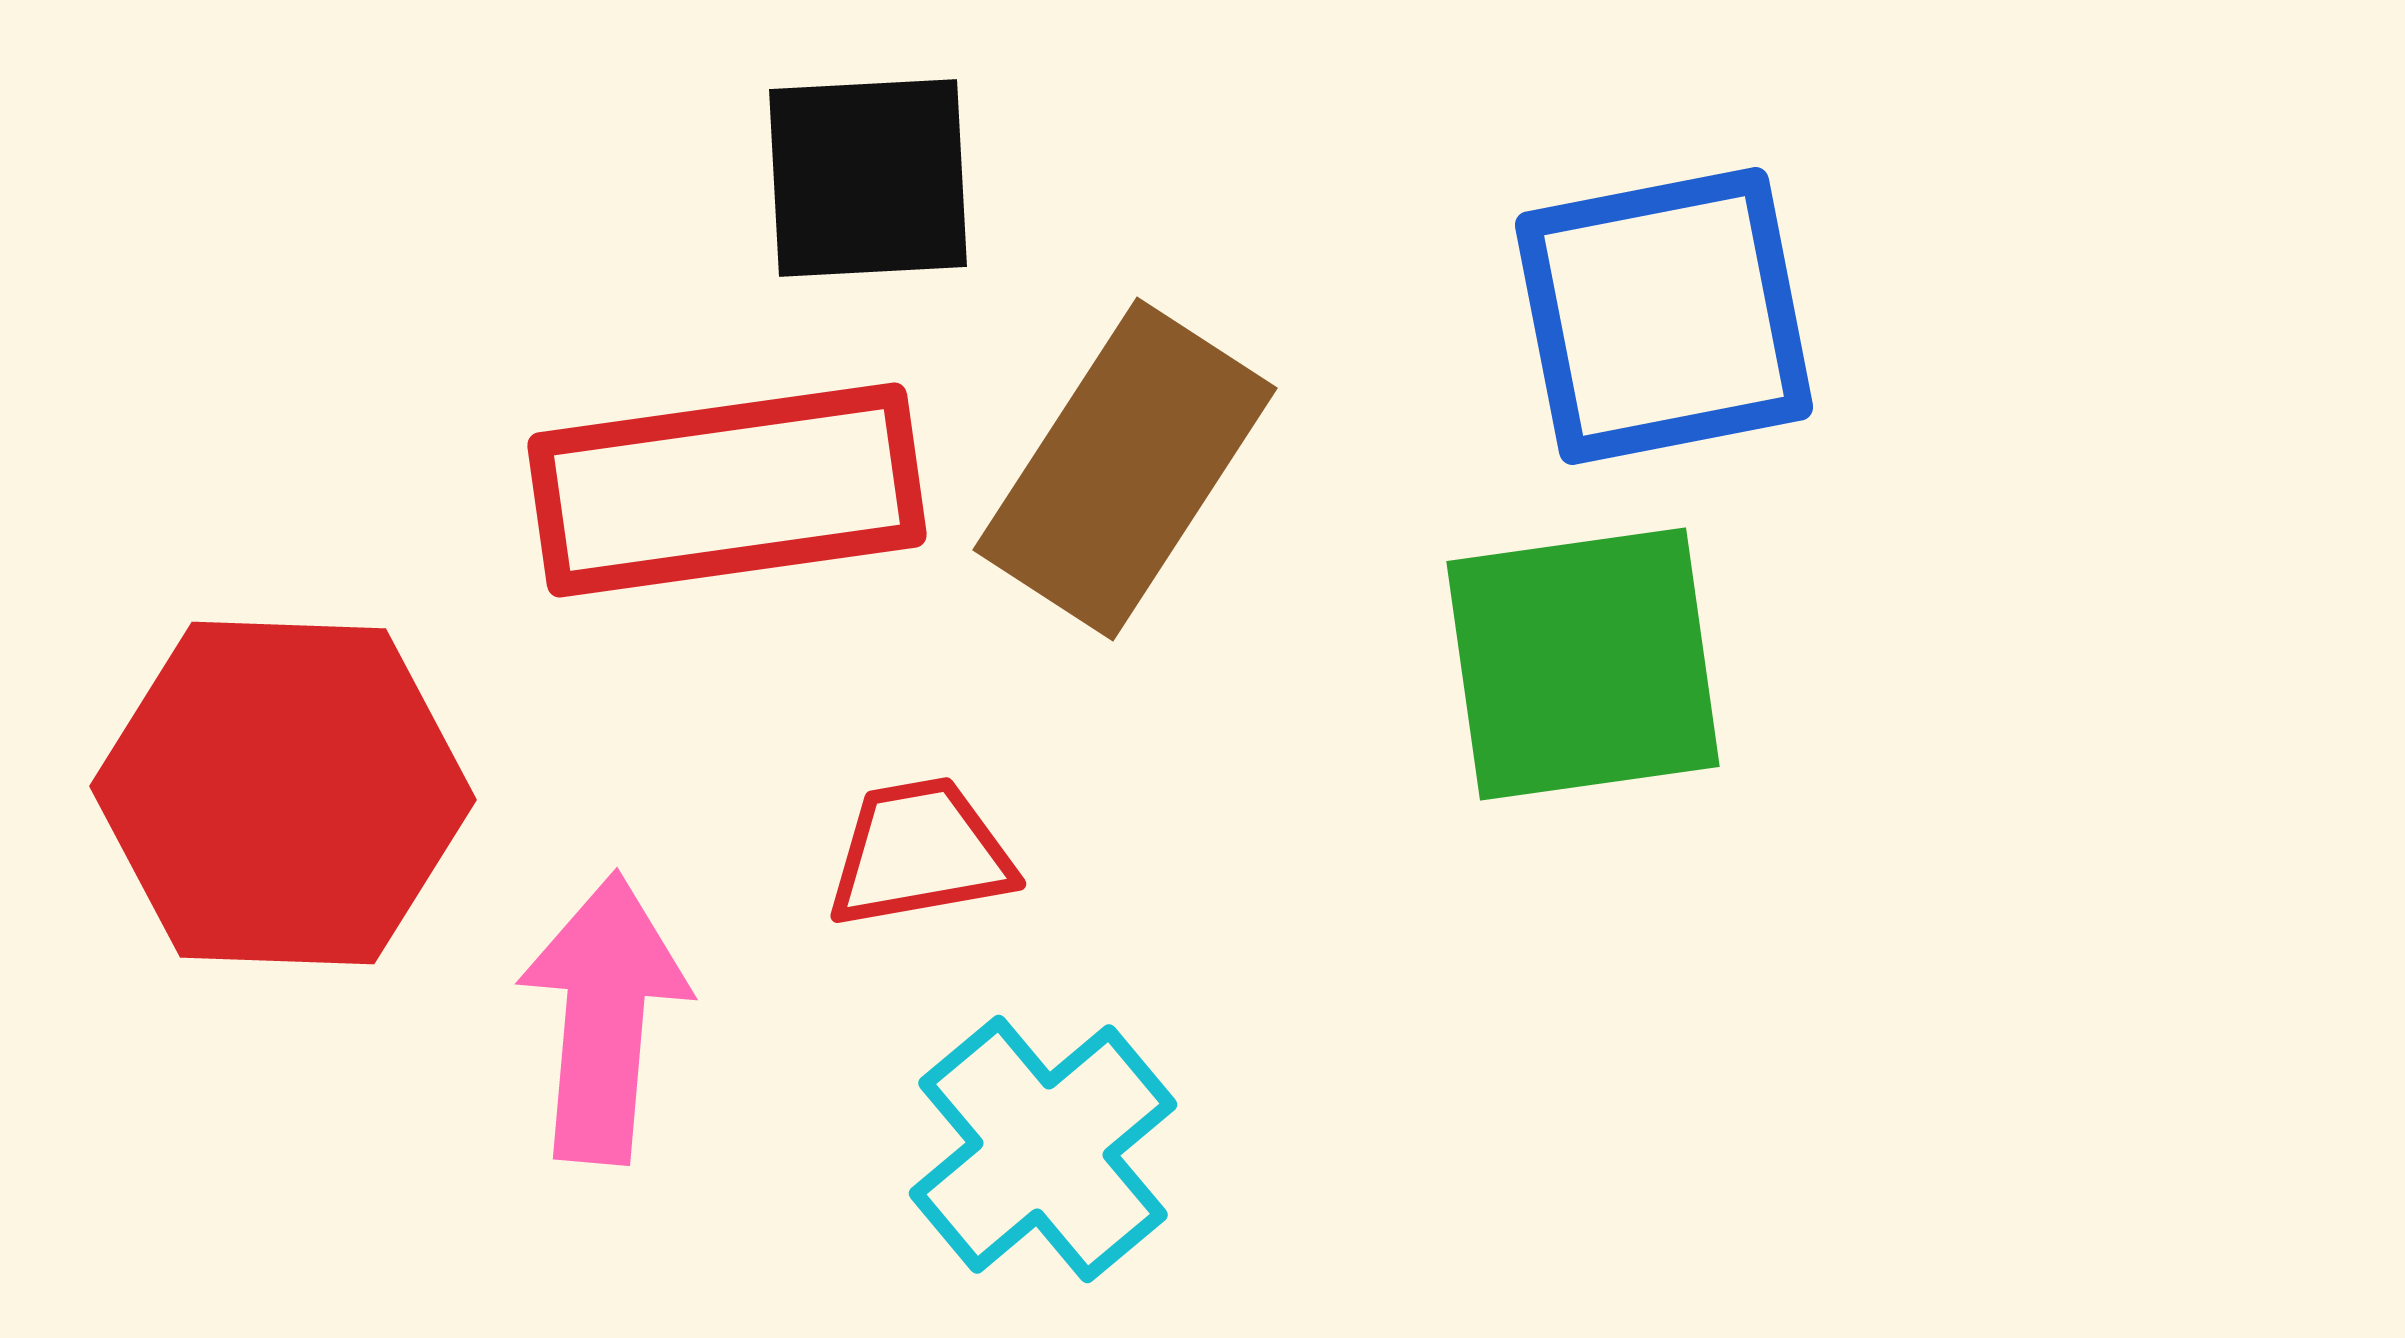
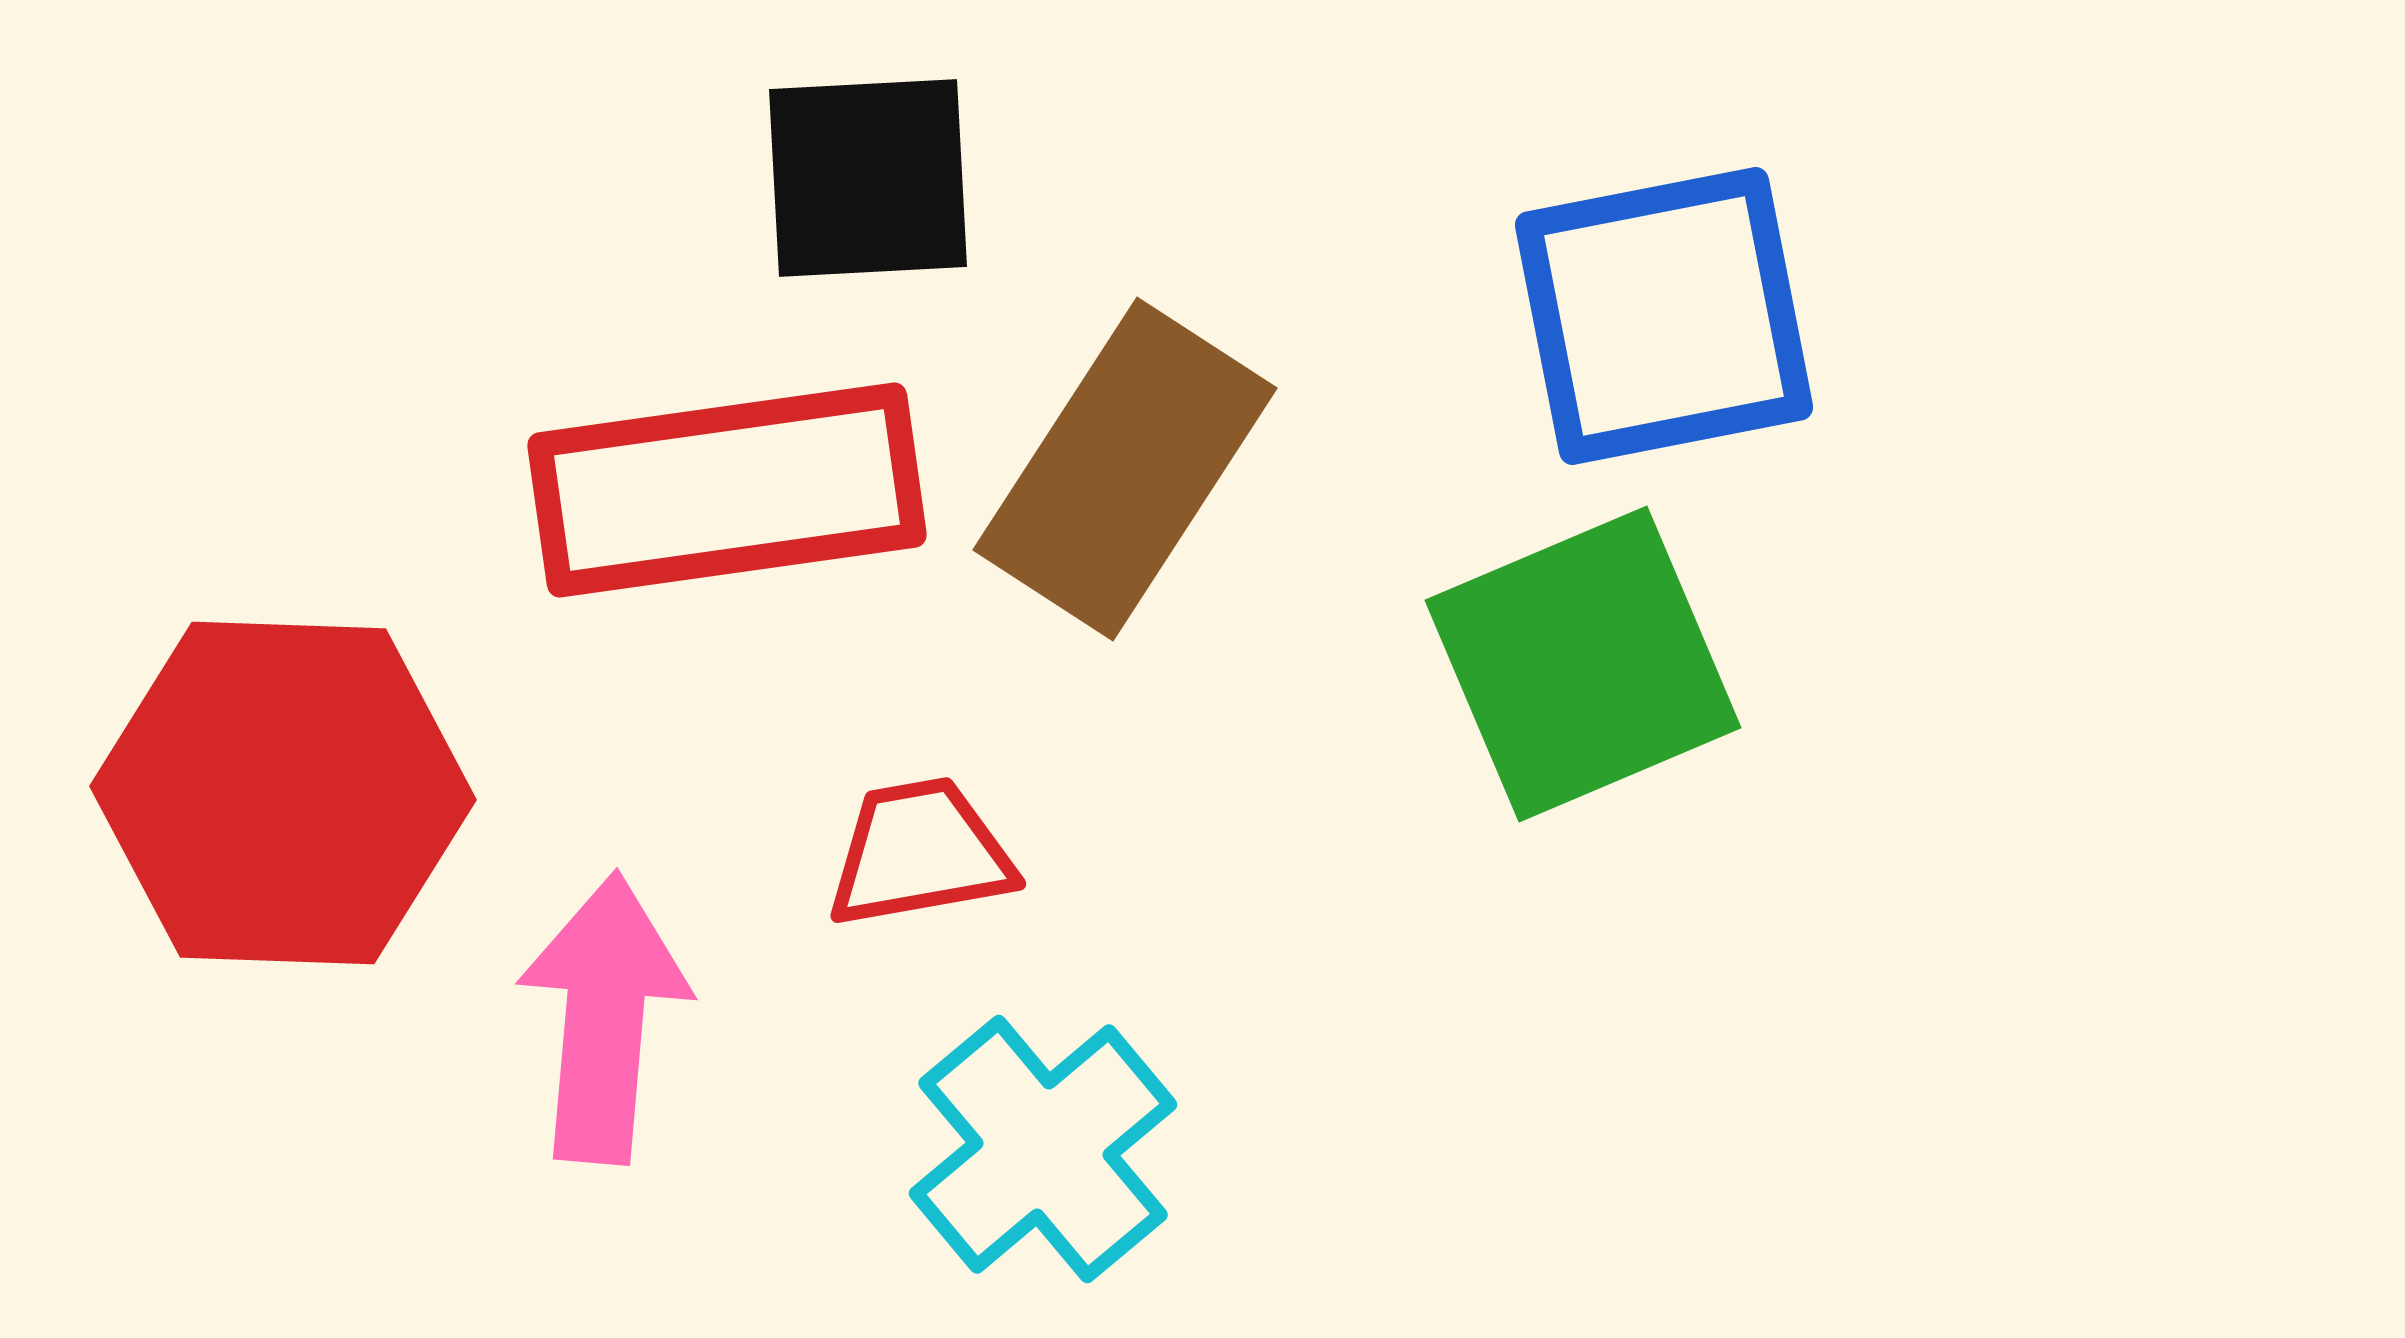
green square: rotated 15 degrees counterclockwise
